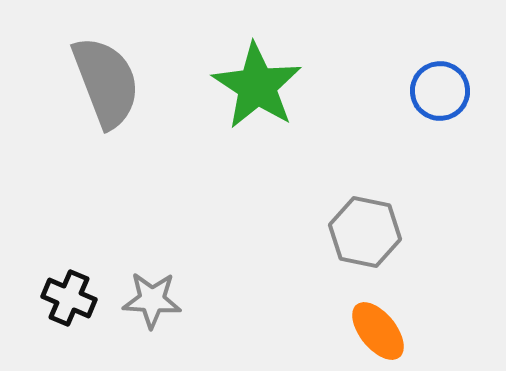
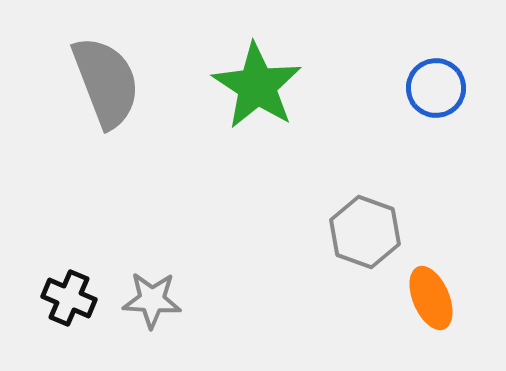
blue circle: moved 4 px left, 3 px up
gray hexagon: rotated 8 degrees clockwise
orange ellipse: moved 53 px right, 33 px up; rotated 16 degrees clockwise
